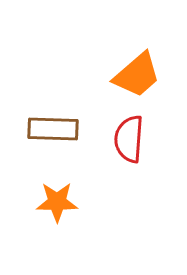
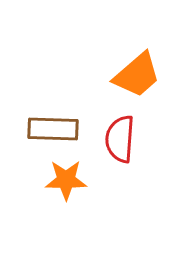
red semicircle: moved 9 px left
orange star: moved 9 px right, 22 px up
